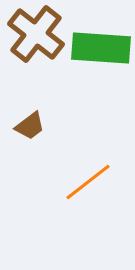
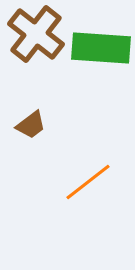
brown trapezoid: moved 1 px right, 1 px up
